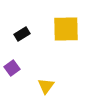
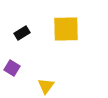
black rectangle: moved 1 px up
purple square: rotated 21 degrees counterclockwise
